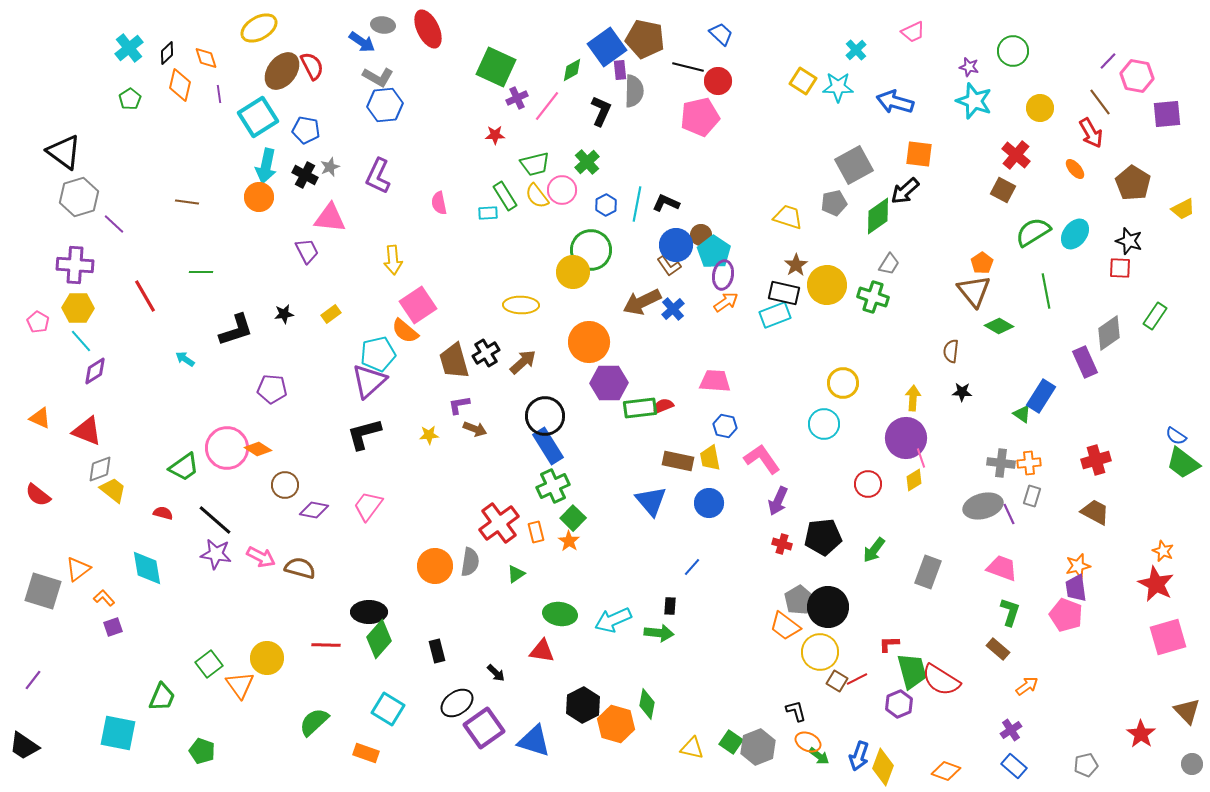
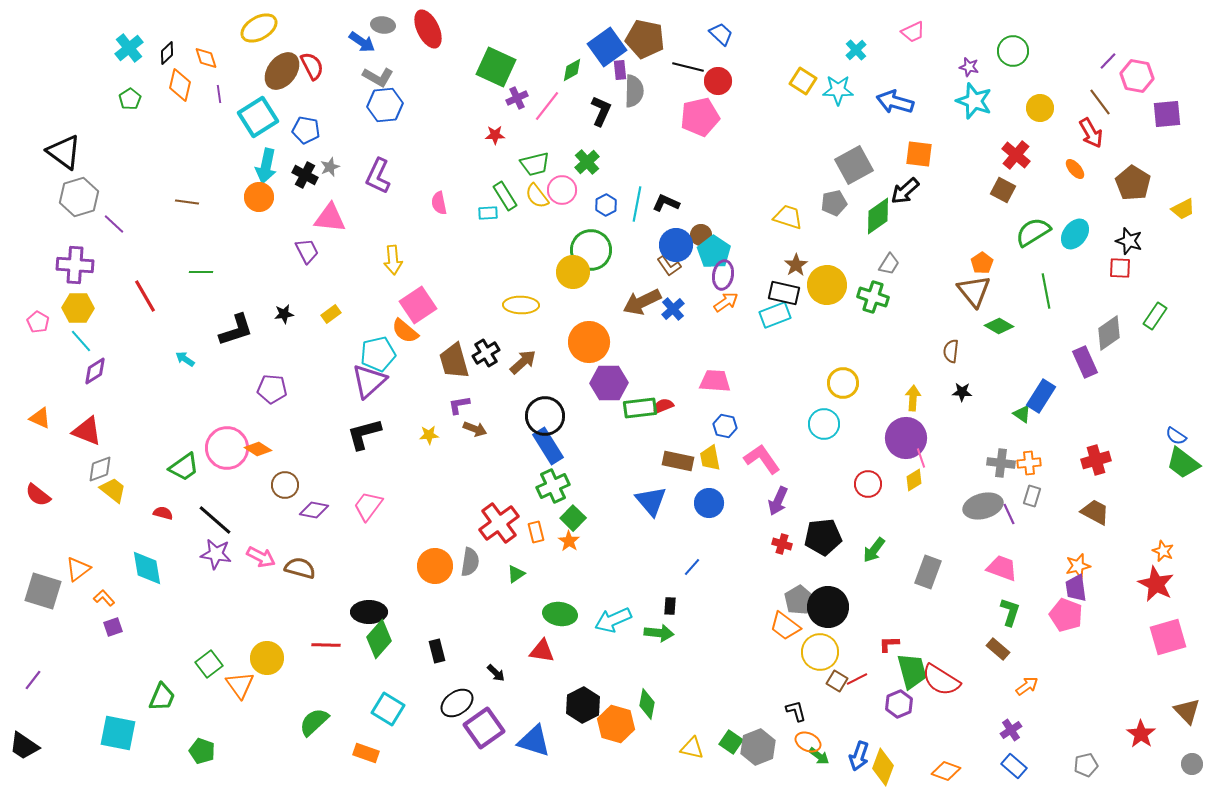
cyan star at (838, 87): moved 3 px down
